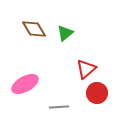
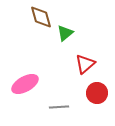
brown diamond: moved 7 px right, 12 px up; rotated 15 degrees clockwise
red triangle: moved 1 px left, 5 px up
